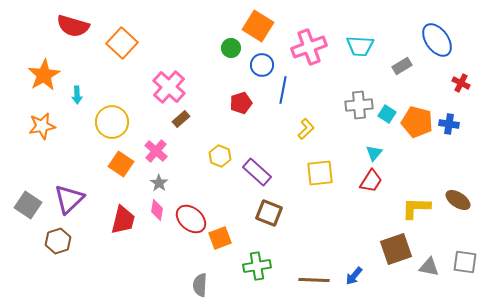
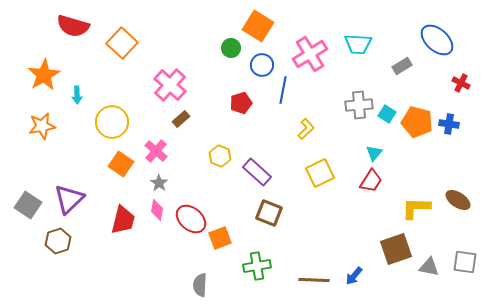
blue ellipse at (437, 40): rotated 12 degrees counterclockwise
cyan trapezoid at (360, 46): moved 2 px left, 2 px up
pink cross at (309, 47): moved 1 px right, 7 px down; rotated 12 degrees counterclockwise
pink cross at (169, 87): moved 1 px right, 2 px up
yellow square at (320, 173): rotated 20 degrees counterclockwise
